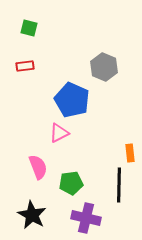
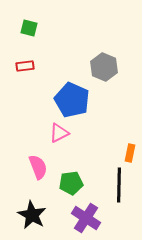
orange rectangle: rotated 18 degrees clockwise
purple cross: rotated 20 degrees clockwise
